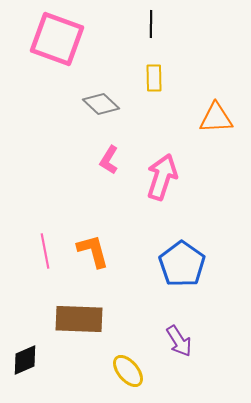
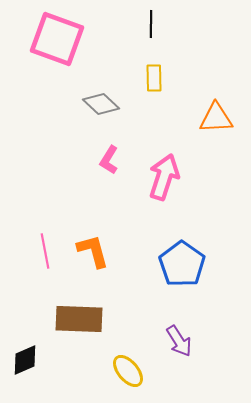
pink arrow: moved 2 px right
